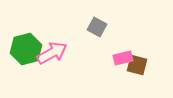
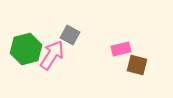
gray square: moved 27 px left, 8 px down
pink arrow: moved 2 px down; rotated 28 degrees counterclockwise
pink rectangle: moved 2 px left, 9 px up
